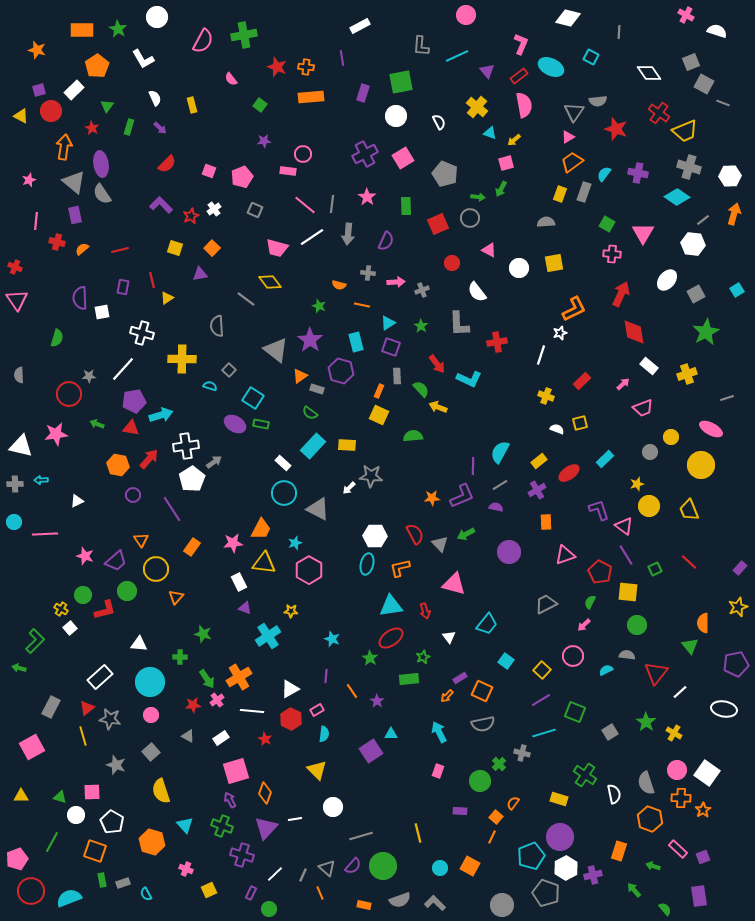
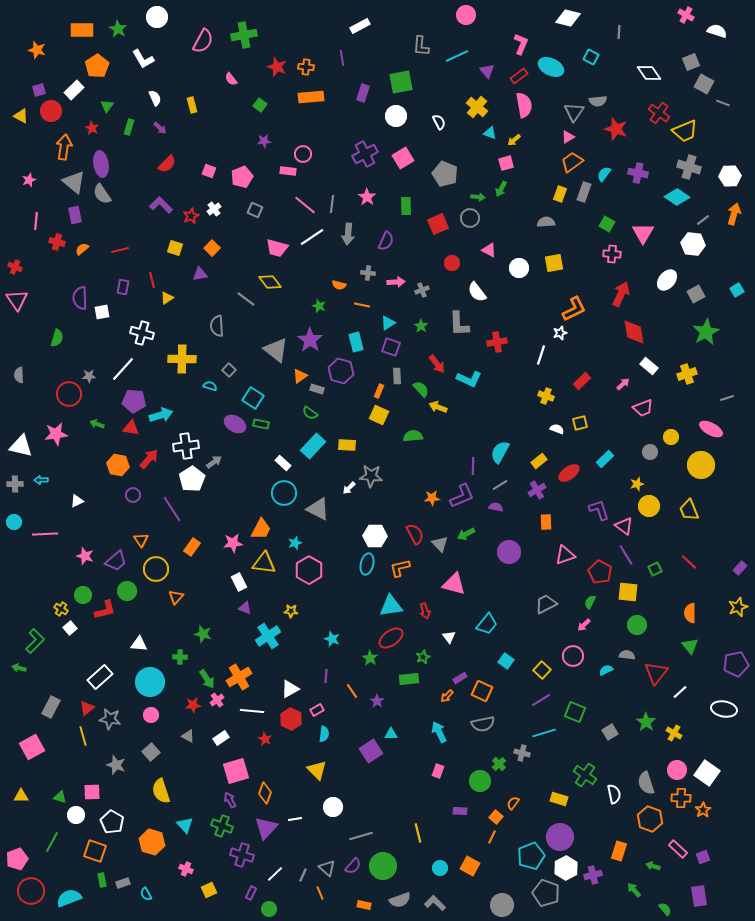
purple pentagon at (134, 401): rotated 15 degrees clockwise
orange semicircle at (703, 623): moved 13 px left, 10 px up
